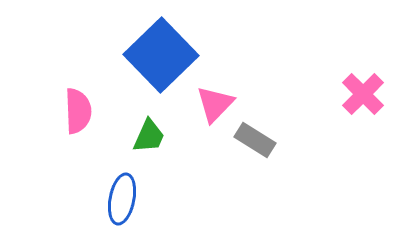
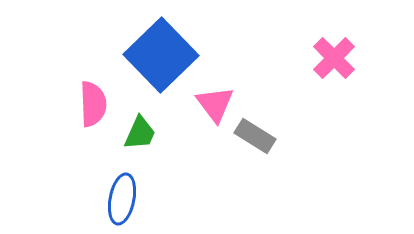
pink cross: moved 29 px left, 36 px up
pink triangle: rotated 21 degrees counterclockwise
pink semicircle: moved 15 px right, 7 px up
green trapezoid: moved 9 px left, 3 px up
gray rectangle: moved 4 px up
